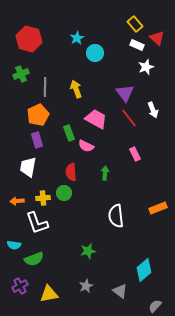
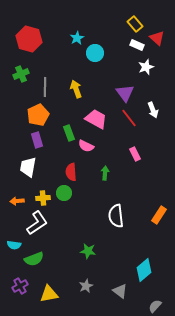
orange rectangle: moved 1 px right, 7 px down; rotated 36 degrees counterclockwise
white L-shape: rotated 105 degrees counterclockwise
green star: rotated 21 degrees clockwise
